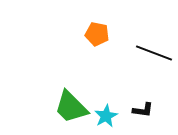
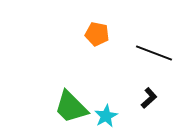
black L-shape: moved 6 px right, 12 px up; rotated 50 degrees counterclockwise
